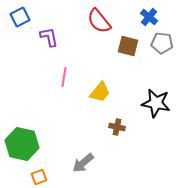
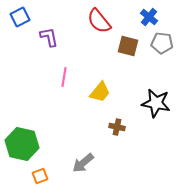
orange square: moved 1 px right, 1 px up
